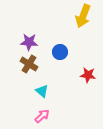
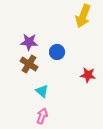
blue circle: moved 3 px left
pink arrow: rotated 28 degrees counterclockwise
